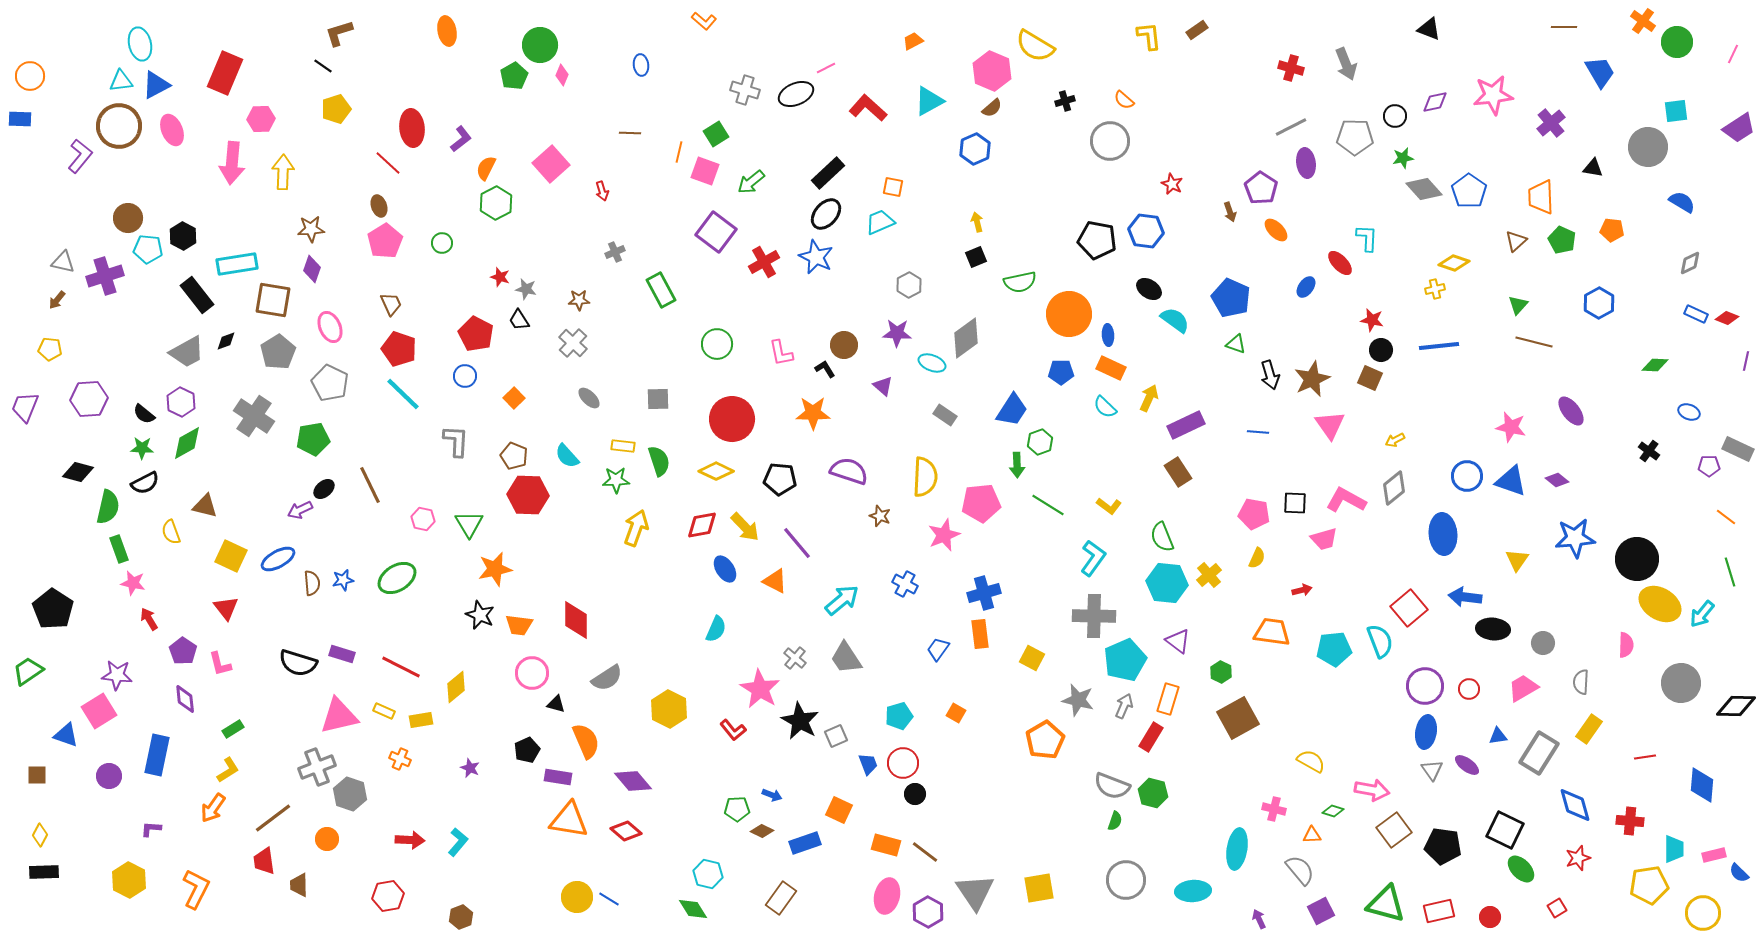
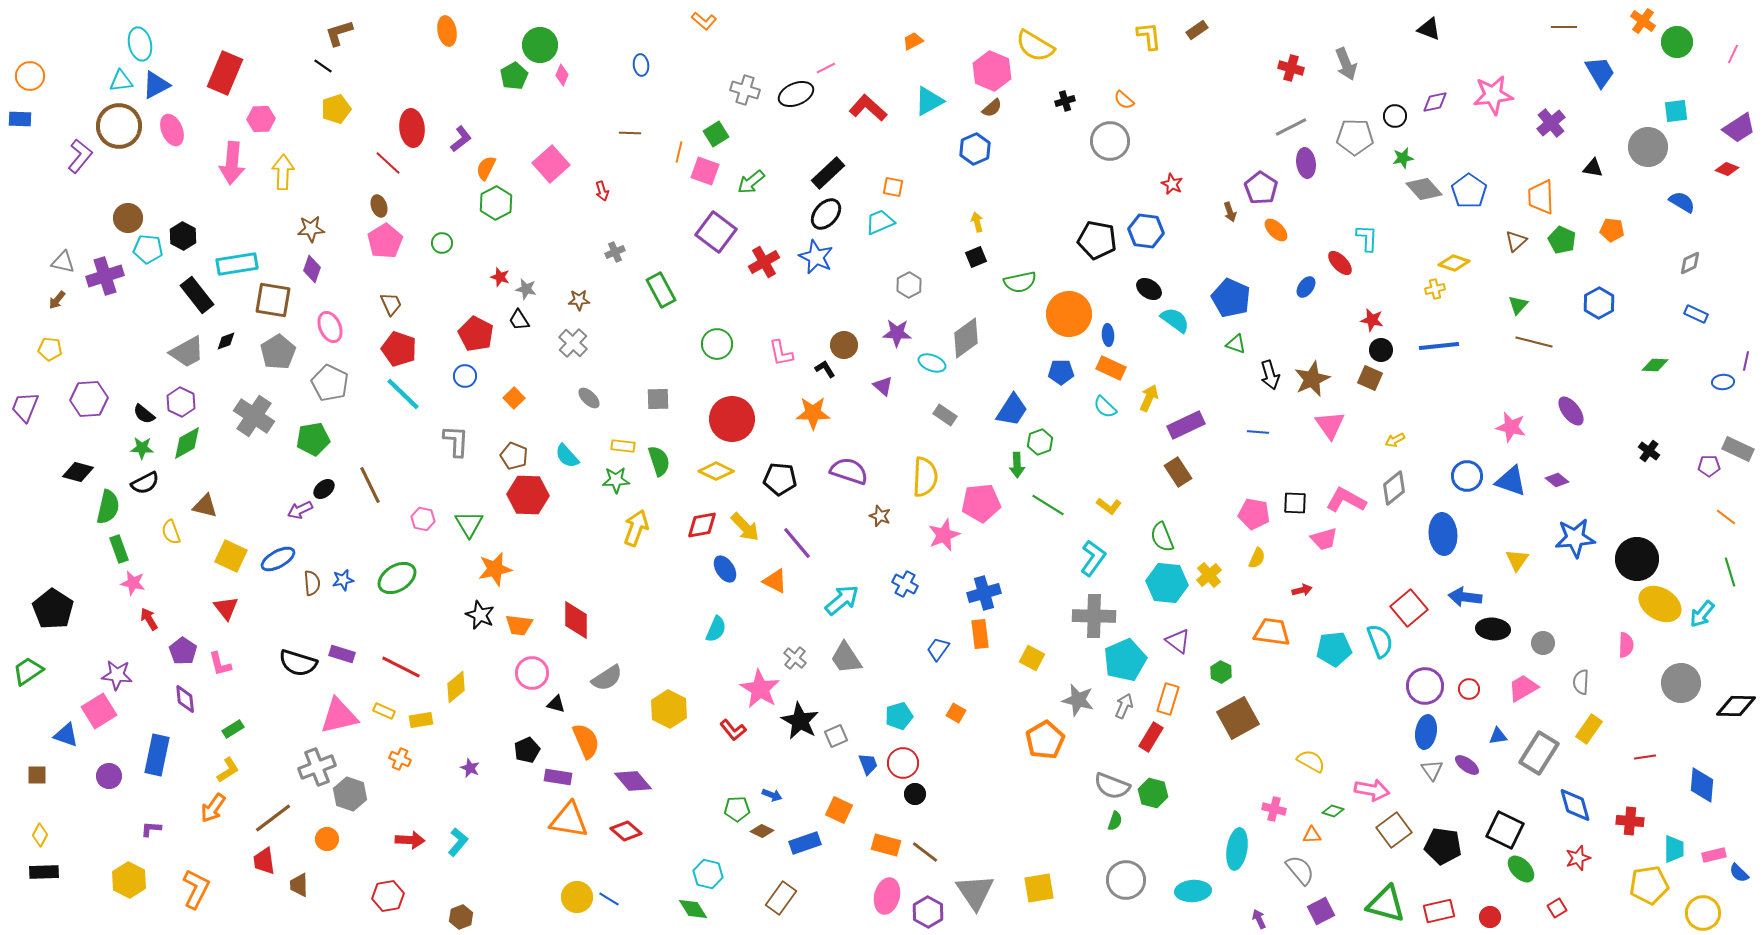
red diamond at (1727, 318): moved 149 px up
blue ellipse at (1689, 412): moved 34 px right, 30 px up; rotated 25 degrees counterclockwise
